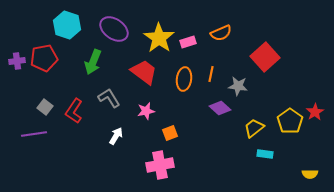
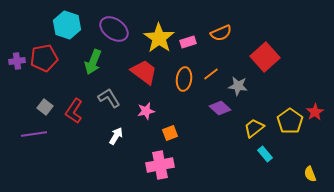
orange line: rotated 42 degrees clockwise
cyan rectangle: rotated 42 degrees clockwise
yellow semicircle: rotated 70 degrees clockwise
